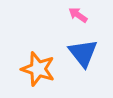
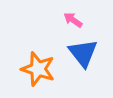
pink arrow: moved 5 px left, 5 px down
